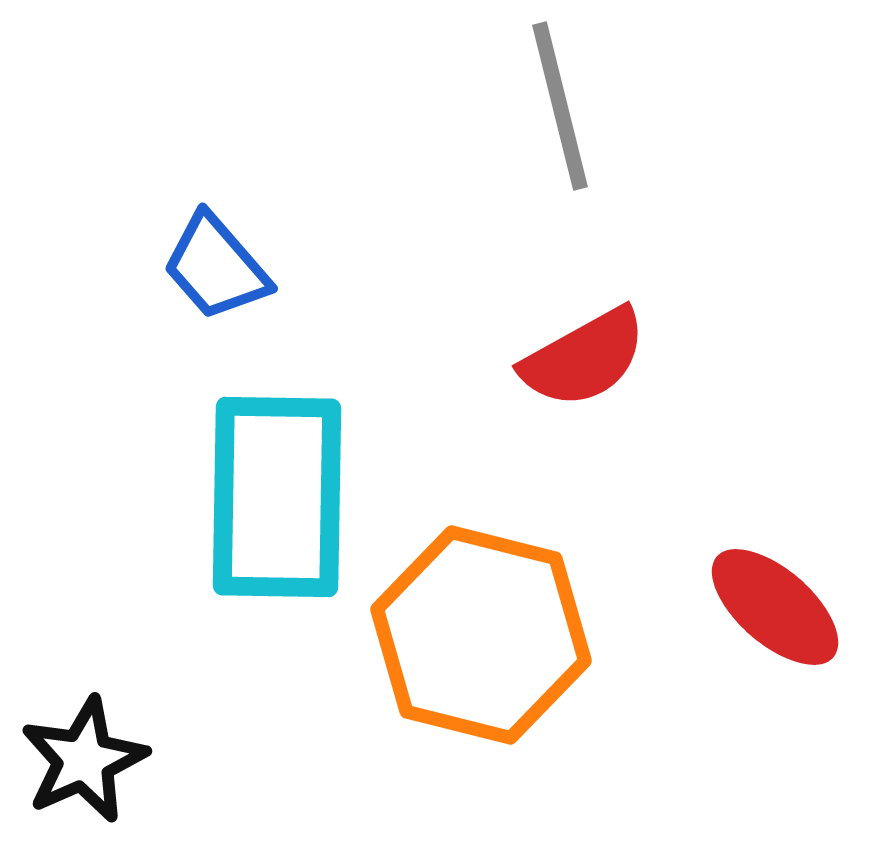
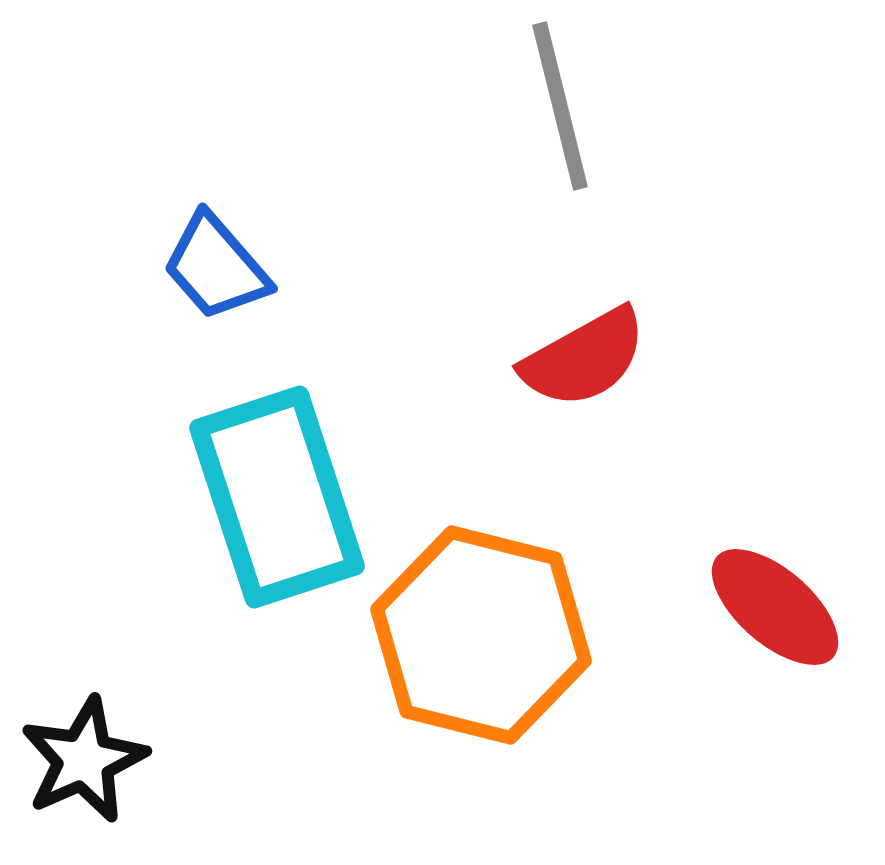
cyan rectangle: rotated 19 degrees counterclockwise
